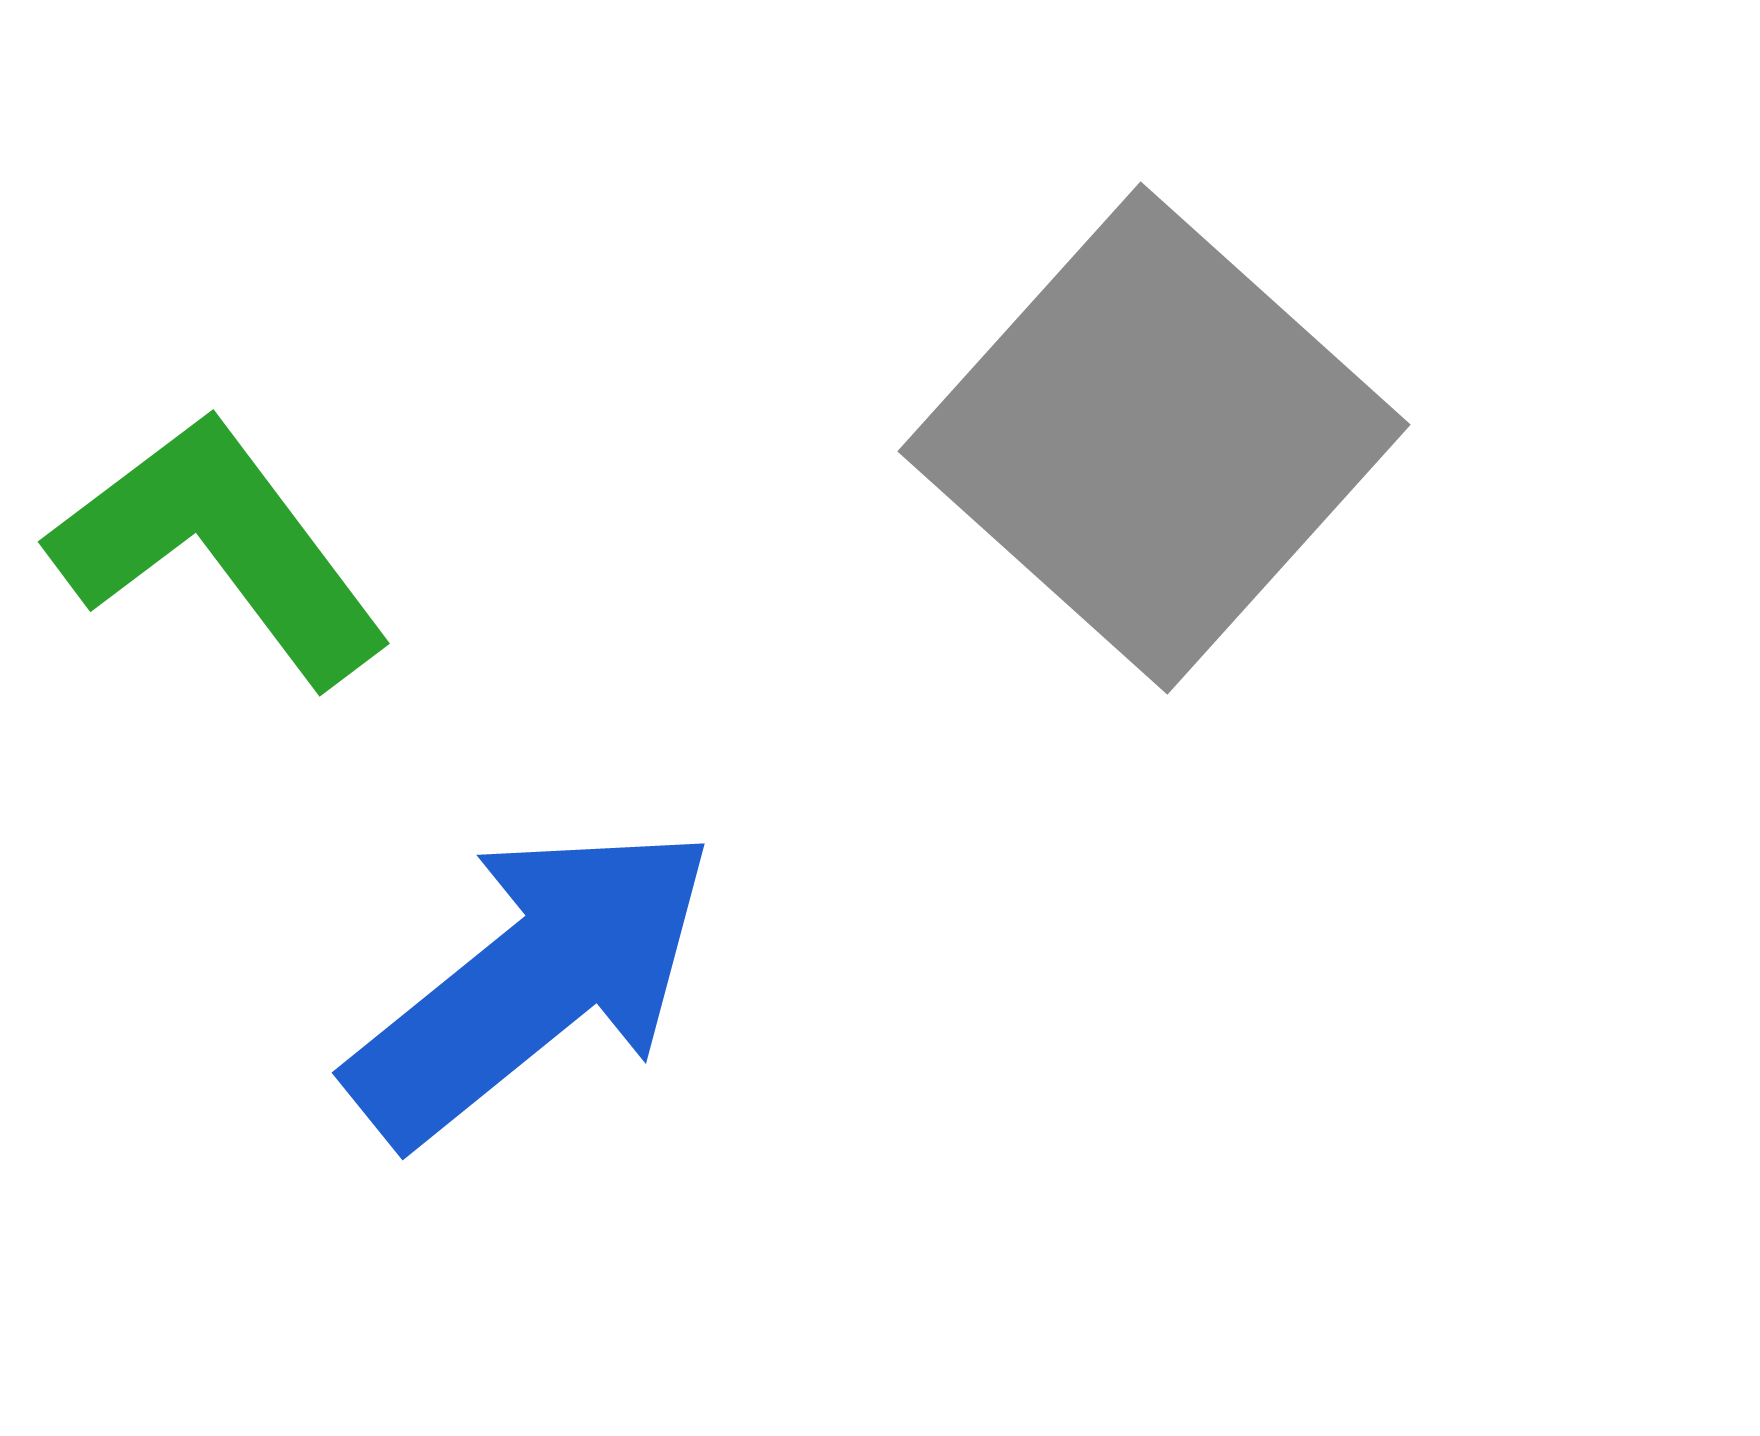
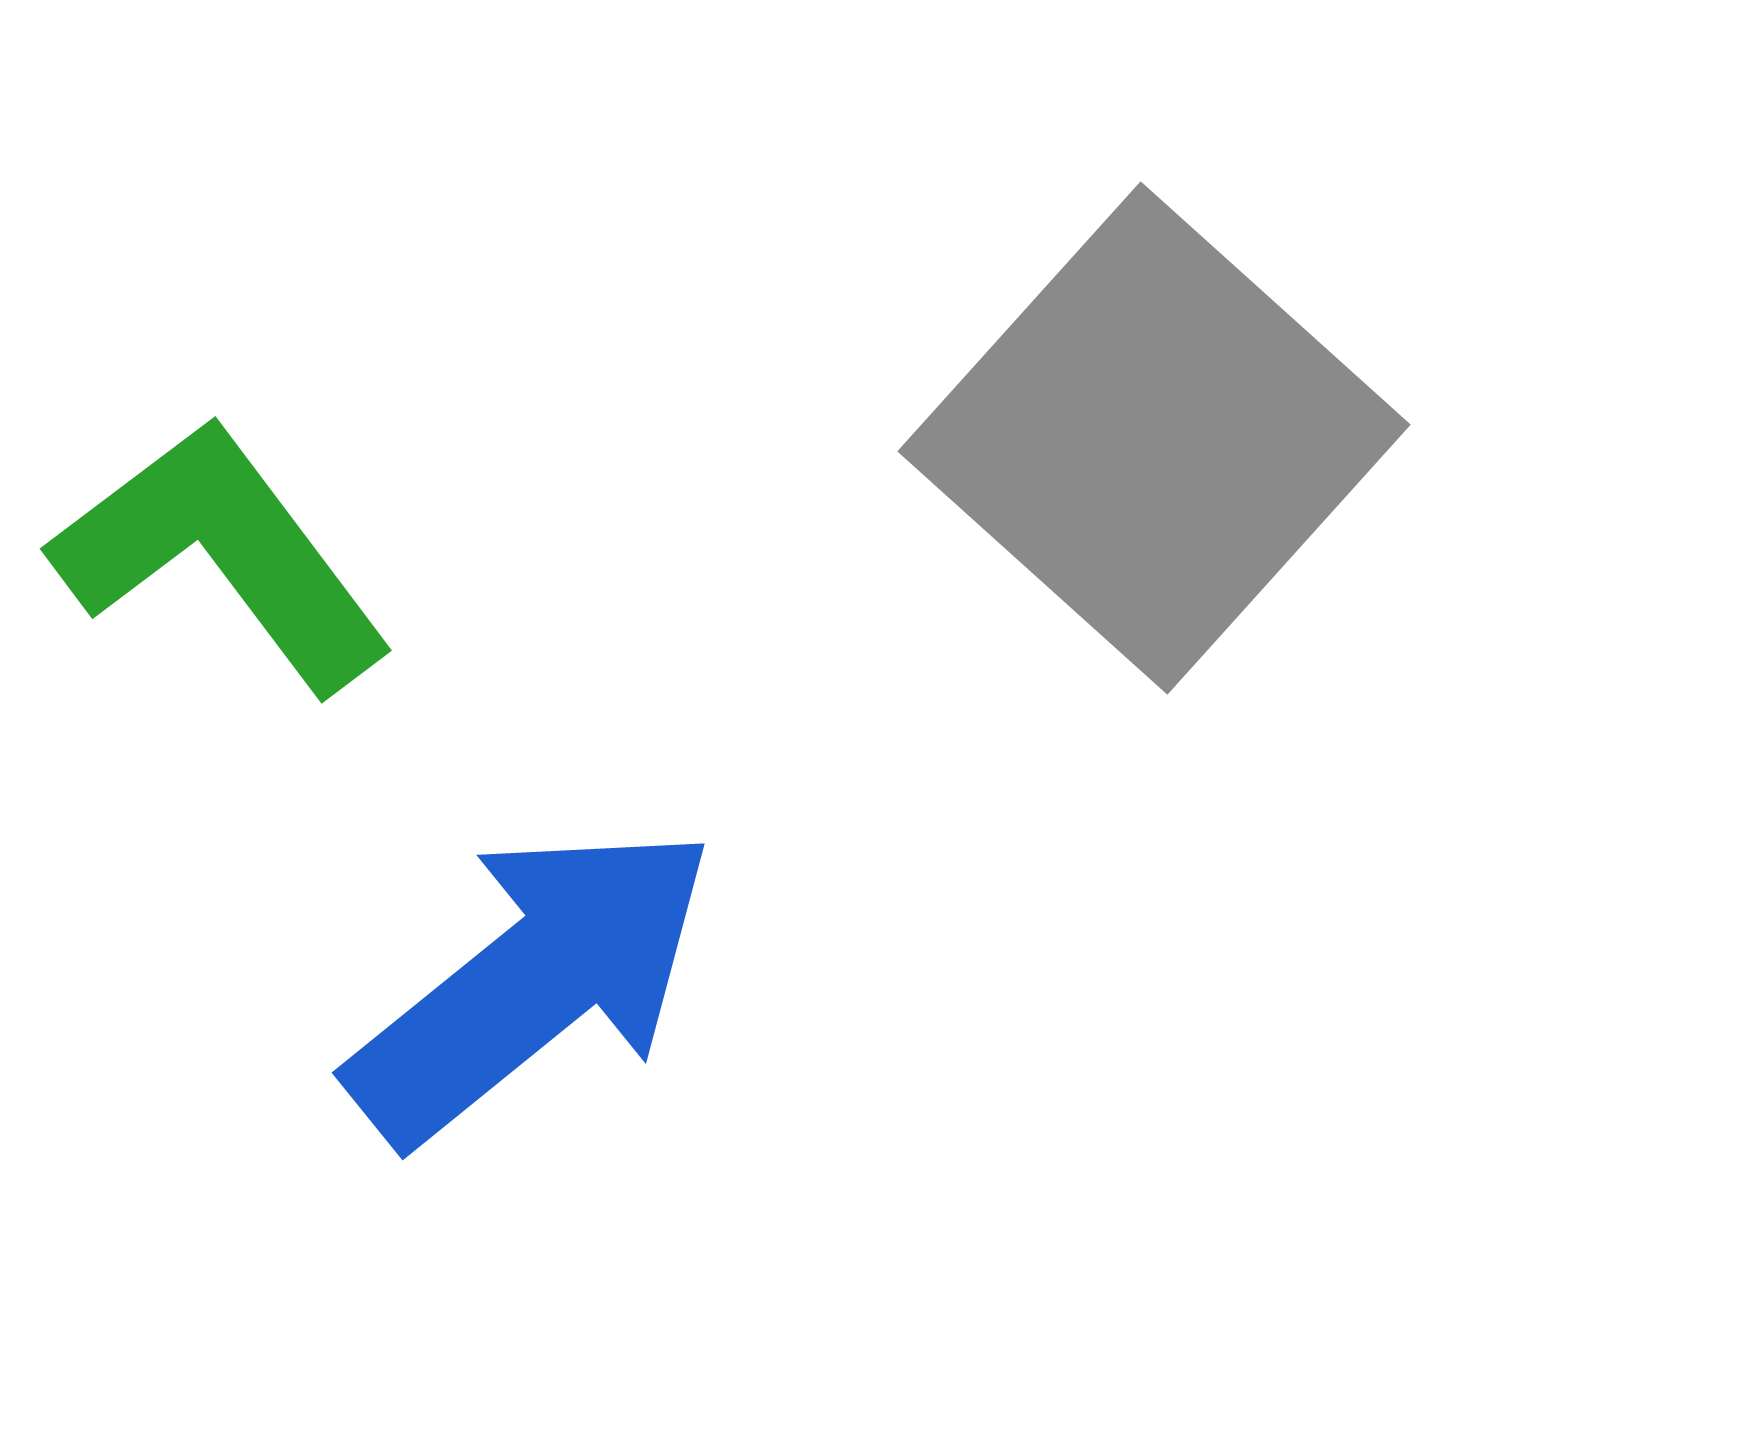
green L-shape: moved 2 px right, 7 px down
